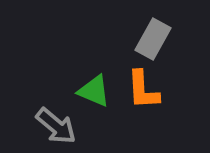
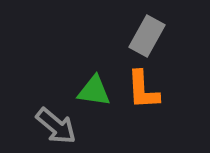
gray rectangle: moved 6 px left, 3 px up
green triangle: rotated 15 degrees counterclockwise
